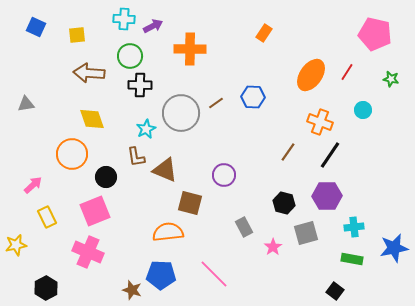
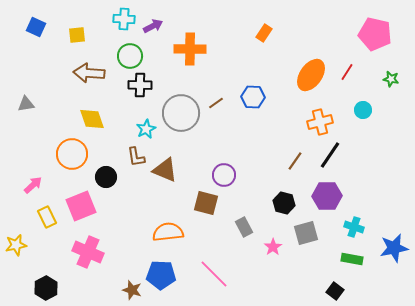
orange cross at (320, 122): rotated 35 degrees counterclockwise
brown line at (288, 152): moved 7 px right, 9 px down
brown square at (190, 203): moved 16 px right
pink square at (95, 211): moved 14 px left, 5 px up
cyan cross at (354, 227): rotated 24 degrees clockwise
